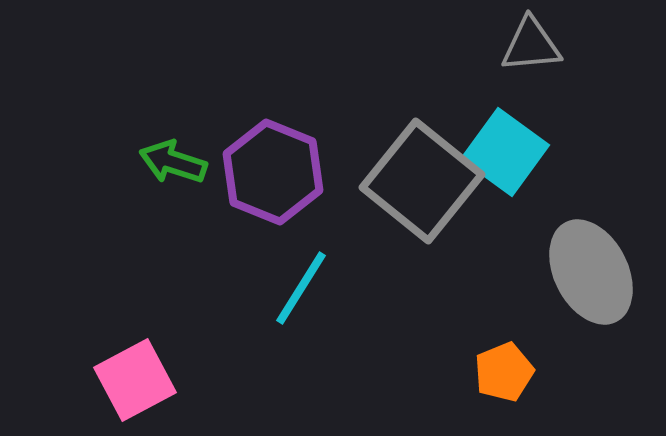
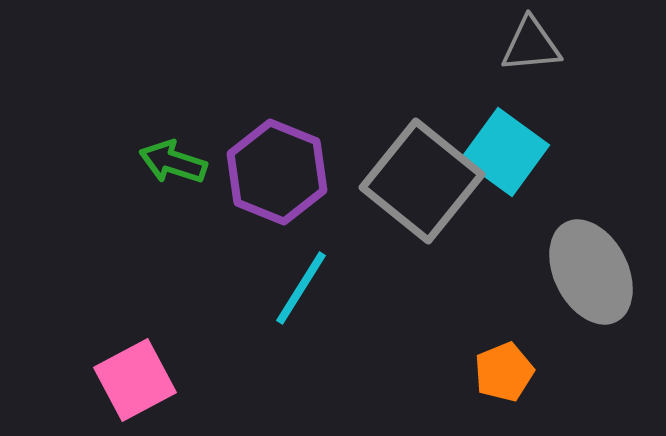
purple hexagon: moved 4 px right
